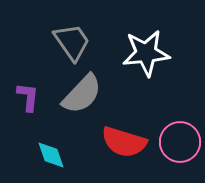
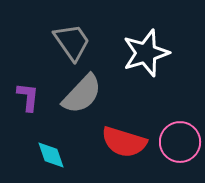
white star: rotated 12 degrees counterclockwise
